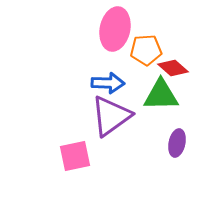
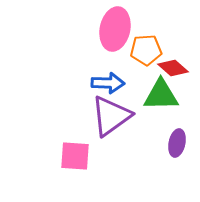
pink square: rotated 16 degrees clockwise
